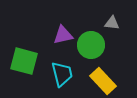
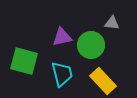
purple triangle: moved 1 px left, 2 px down
